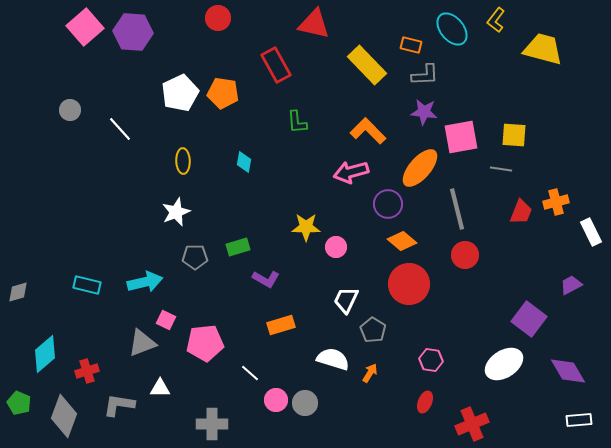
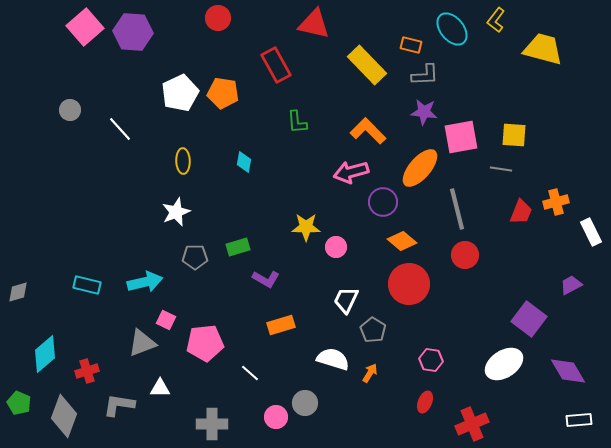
purple circle at (388, 204): moved 5 px left, 2 px up
pink circle at (276, 400): moved 17 px down
